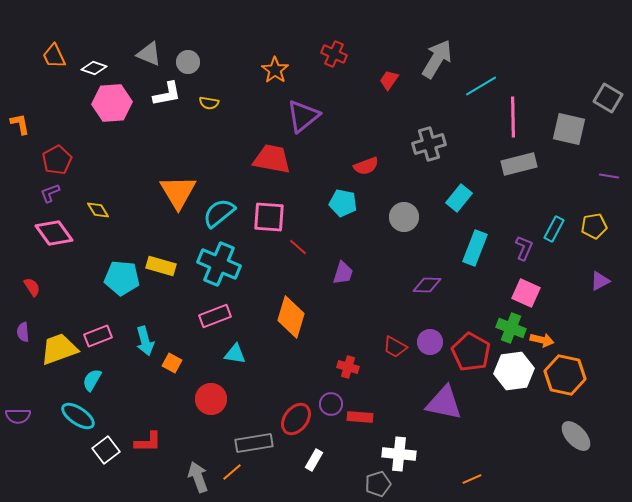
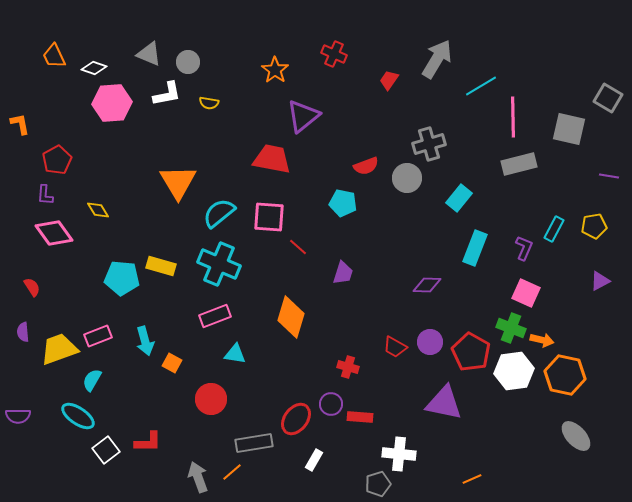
orange triangle at (178, 192): moved 10 px up
purple L-shape at (50, 193): moved 5 px left, 2 px down; rotated 65 degrees counterclockwise
gray circle at (404, 217): moved 3 px right, 39 px up
